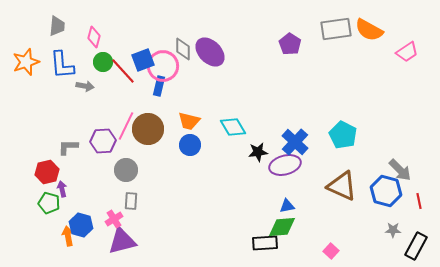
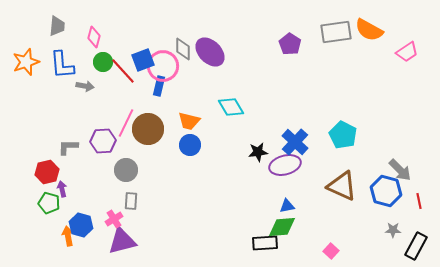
gray rectangle at (336, 29): moved 3 px down
pink line at (126, 126): moved 3 px up
cyan diamond at (233, 127): moved 2 px left, 20 px up
